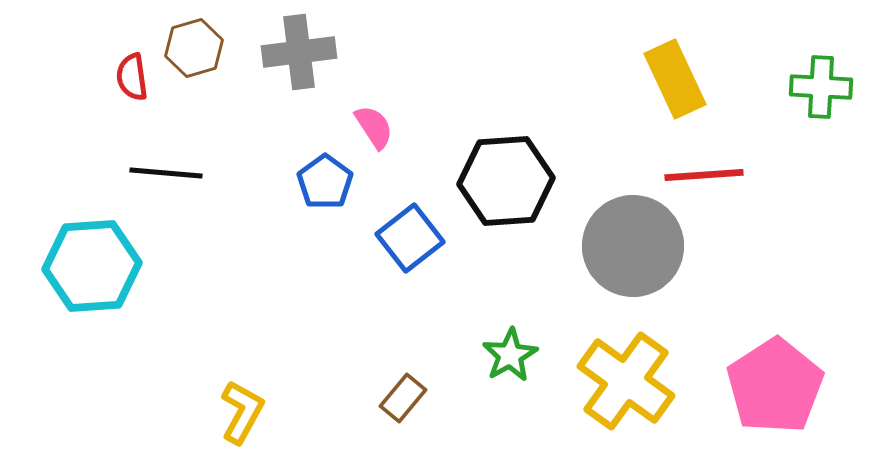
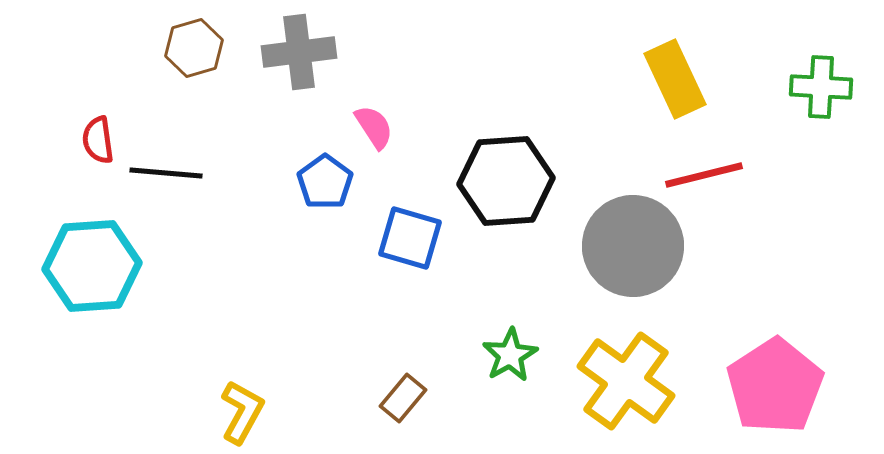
red semicircle: moved 34 px left, 63 px down
red line: rotated 10 degrees counterclockwise
blue square: rotated 36 degrees counterclockwise
